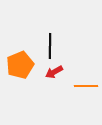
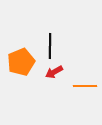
orange pentagon: moved 1 px right, 3 px up
orange line: moved 1 px left
